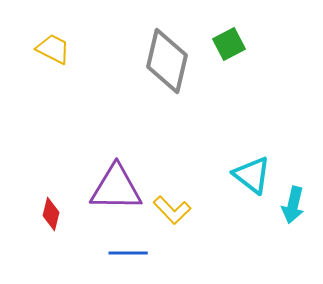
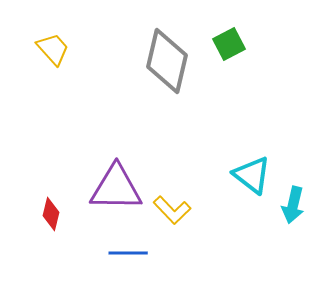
yellow trapezoid: rotated 21 degrees clockwise
